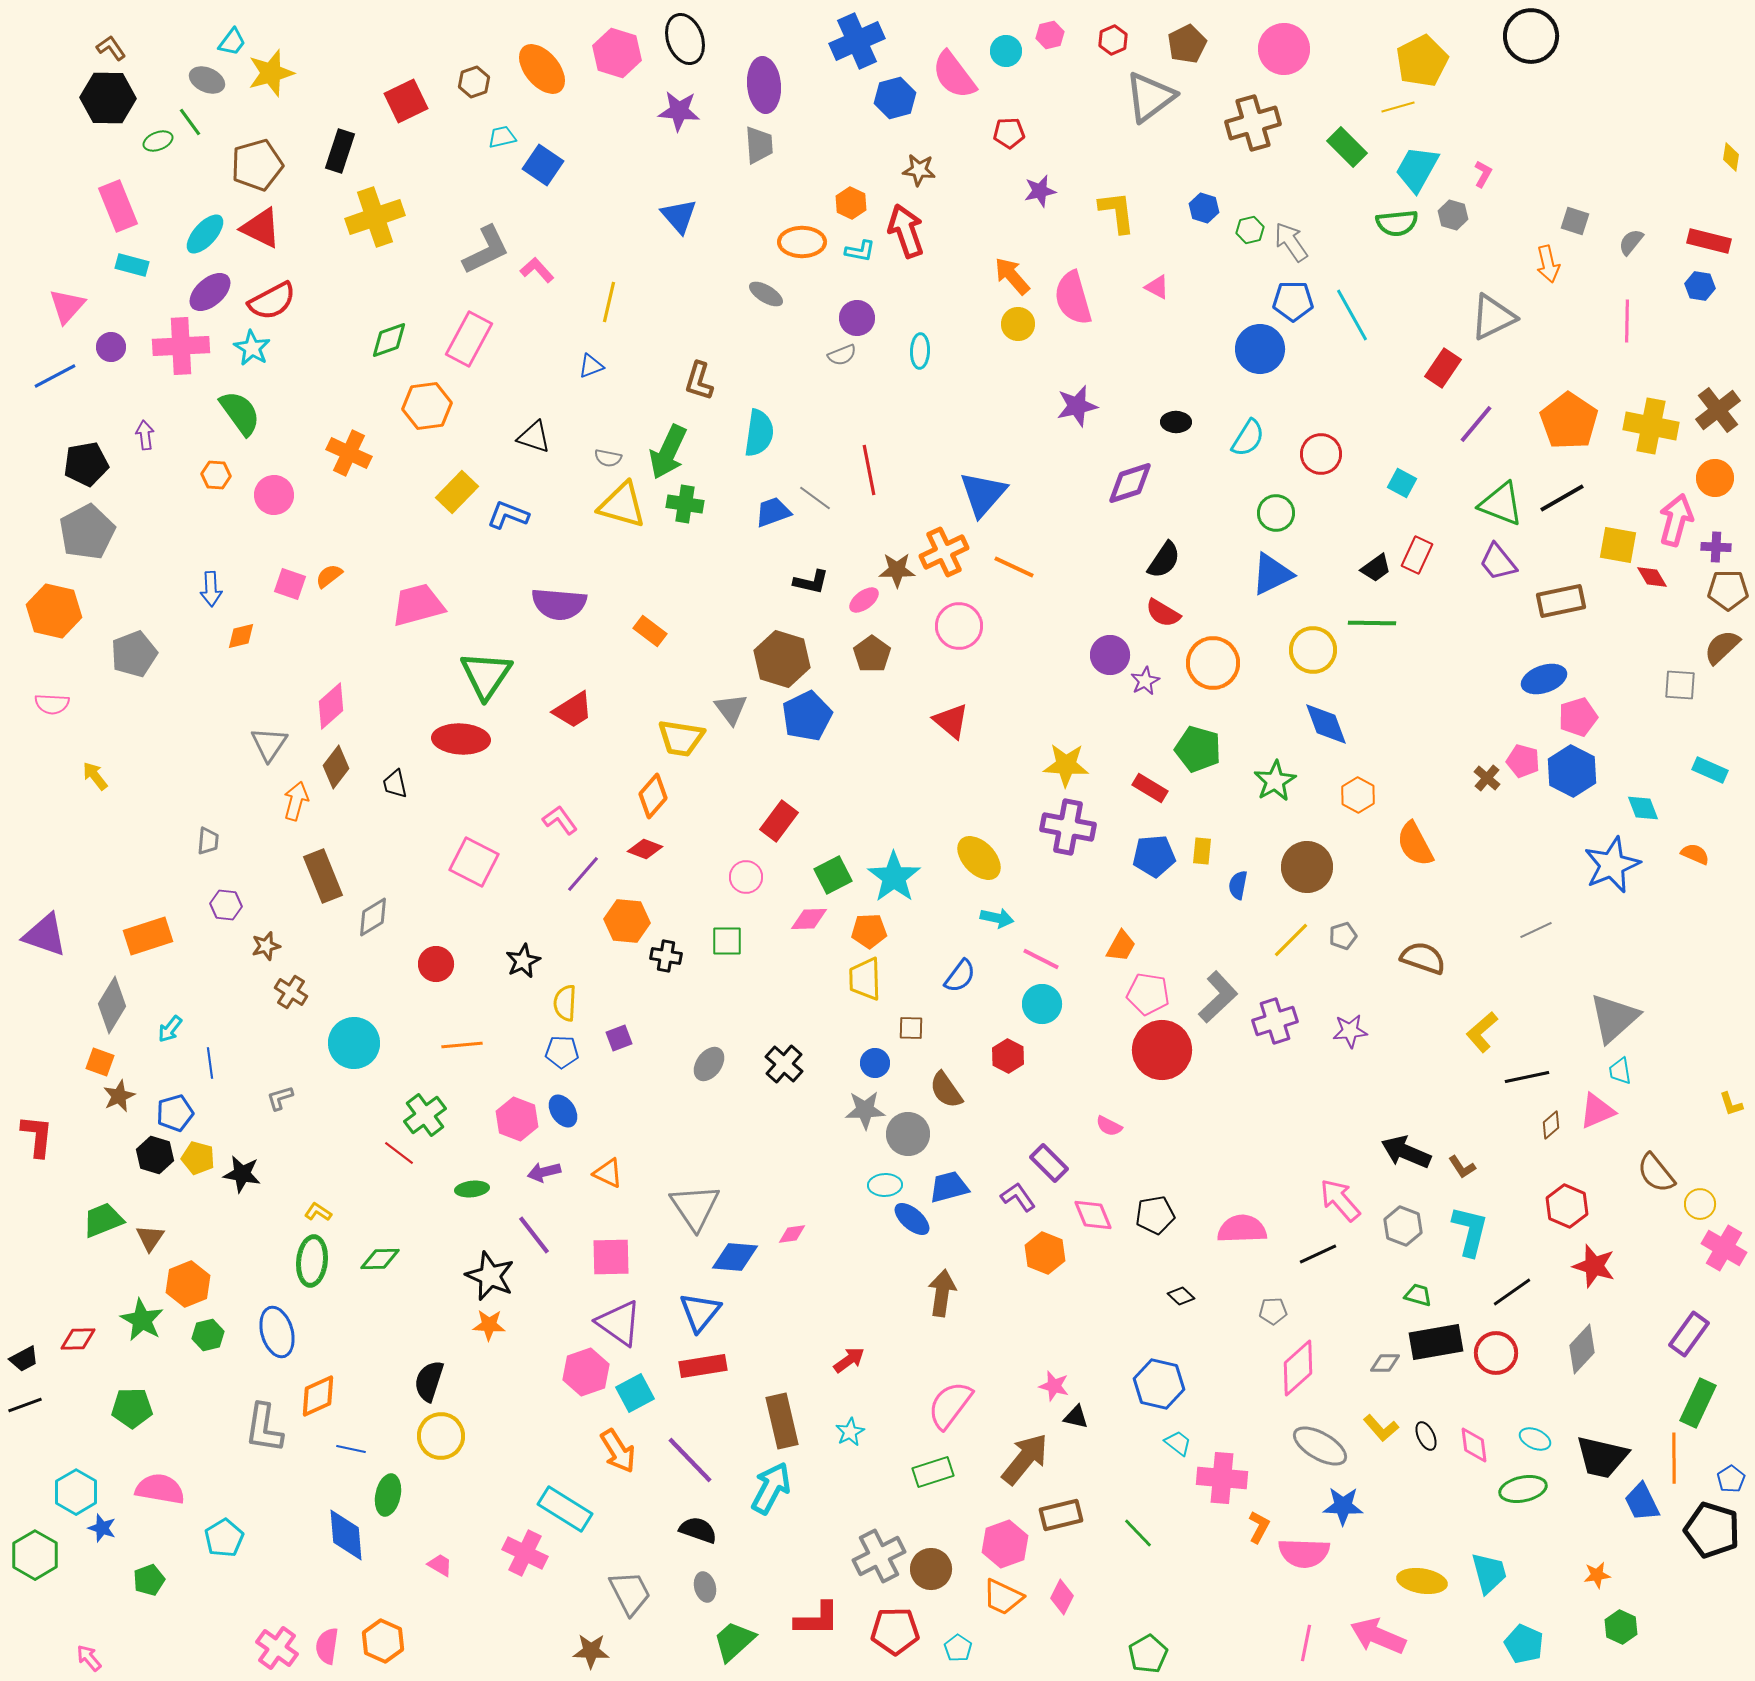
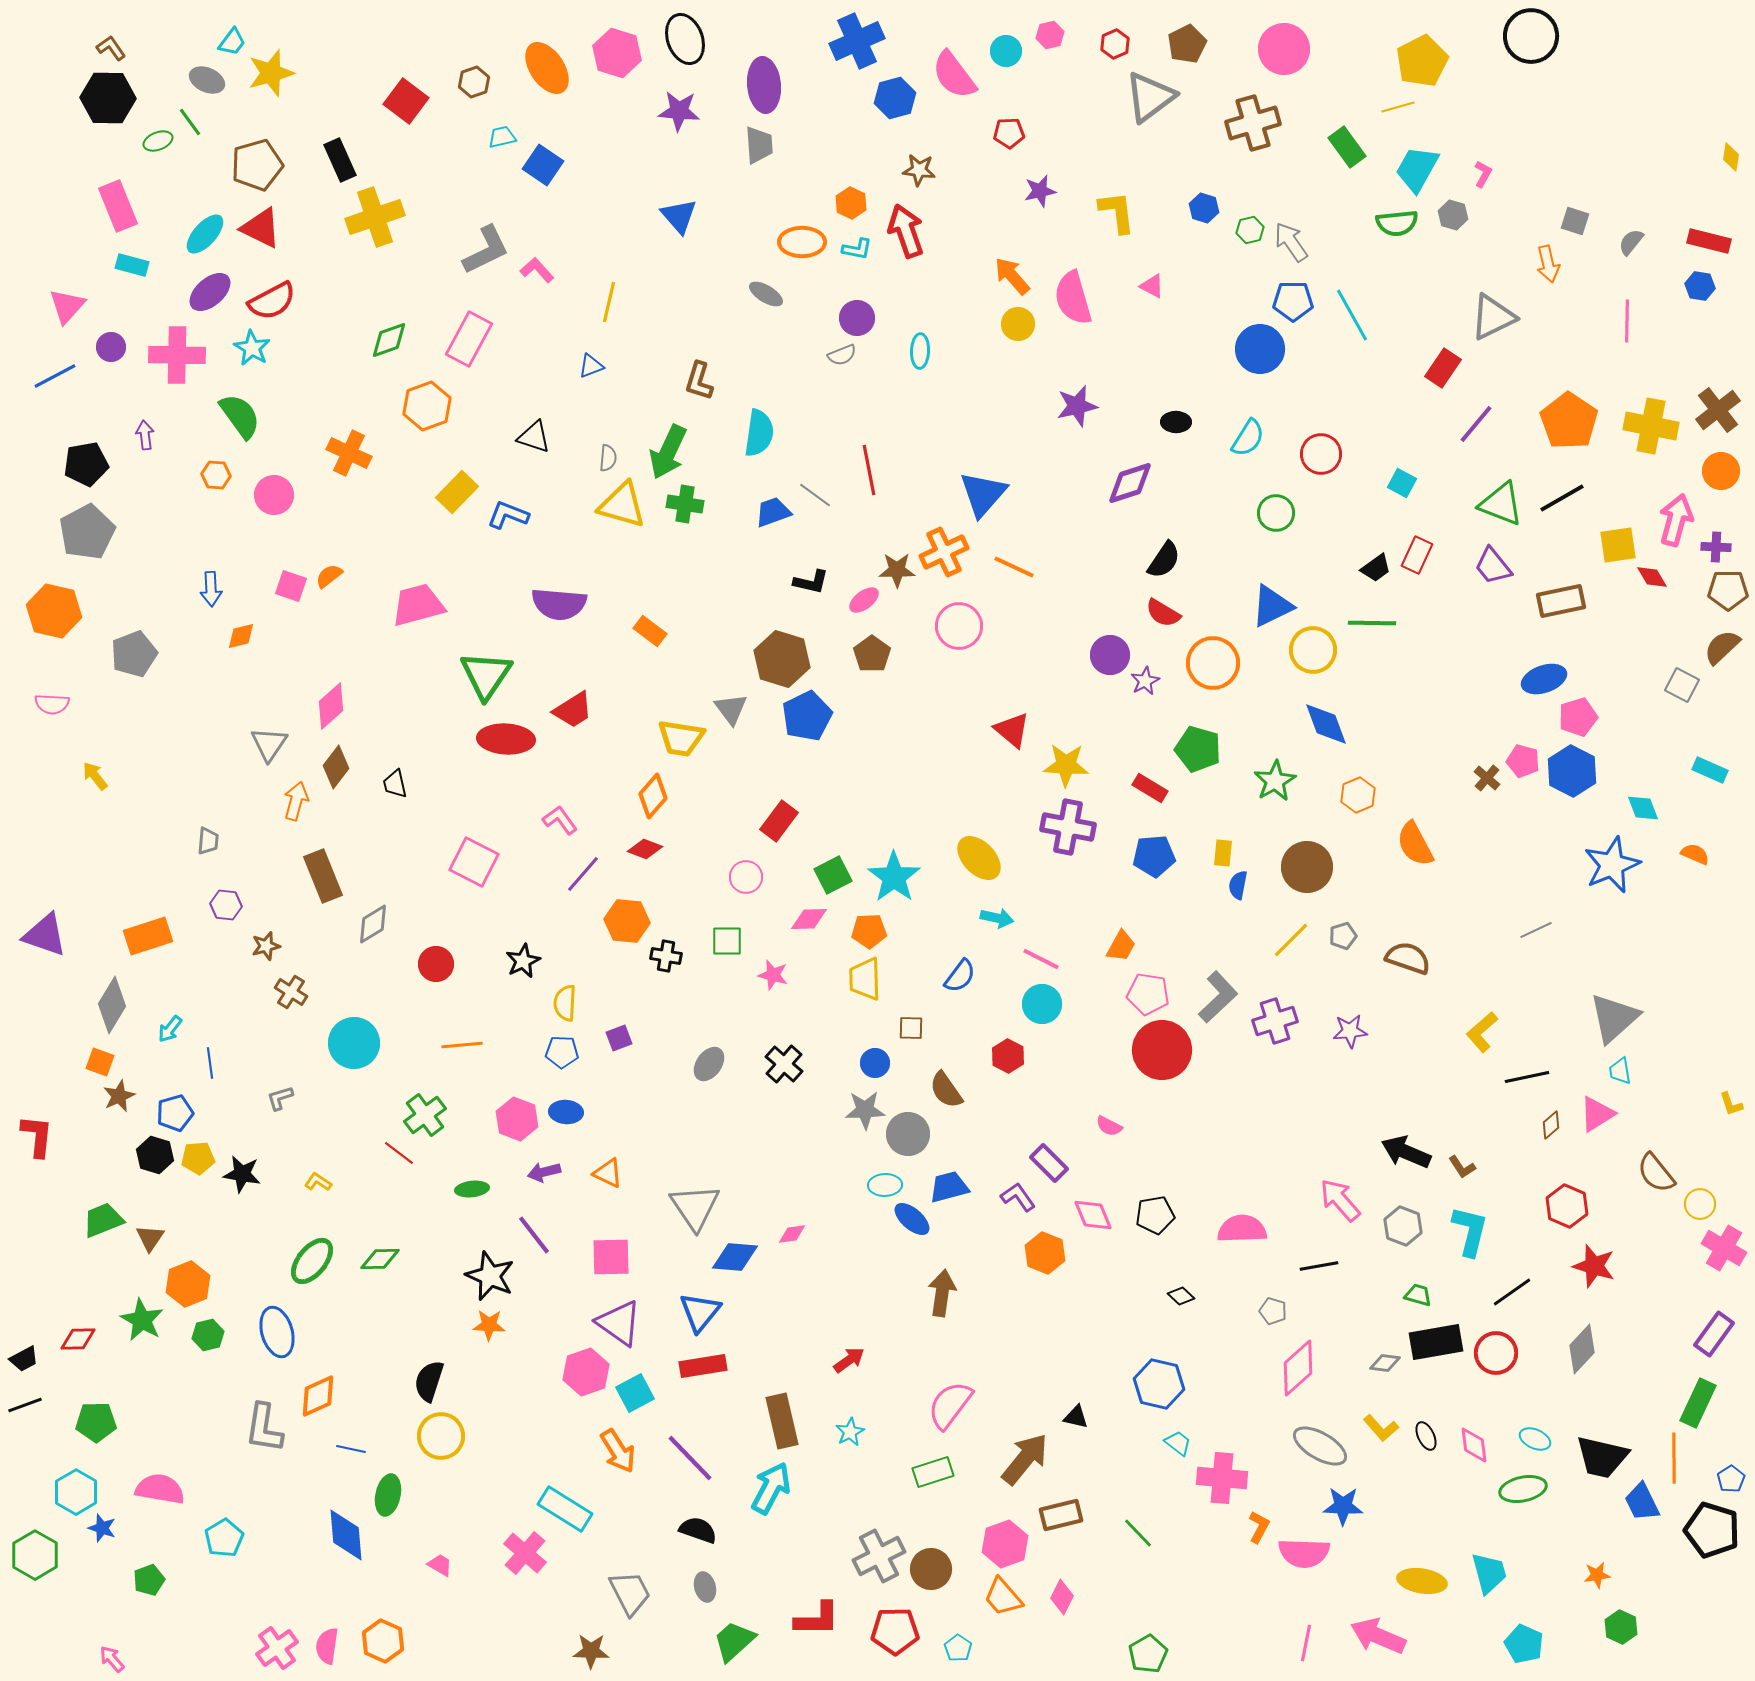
red hexagon at (1113, 40): moved 2 px right, 4 px down
orange ellipse at (542, 69): moved 5 px right, 1 px up; rotated 6 degrees clockwise
red square at (406, 101): rotated 27 degrees counterclockwise
green rectangle at (1347, 147): rotated 9 degrees clockwise
black rectangle at (340, 151): moved 9 px down; rotated 42 degrees counterclockwise
cyan L-shape at (860, 251): moved 3 px left, 2 px up
pink triangle at (1157, 287): moved 5 px left, 1 px up
pink cross at (181, 346): moved 4 px left, 9 px down; rotated 4 degrees clockwise
orange hexagon at (427, 406): rotated 12 degrees counterclockwise
green semicircle at (240, 413): moved 3 px down
gray semicircle at (608, 458): rotated 96 degrees counterclockwise
orange circle at (1715, 478): moved 6 px right, 7 px up
gray line at (815, 498): moved 3 px up
yellow square at (1618, 545): rotated 18 degrees counterclockwise
purple trapezoid at (1498, 562): moved 5 px left, 4 px down
blue triangle at (1272, 574): moved 32 px down
pink square at (290, 584): moved 1 px right, 2 px down
gray square at (1680, 685): moved 2 px right; rotated 24 degrees clockwise
red triangle at (951, 721): moved 61 px right, 9 px down
red ellipse at (461, 739): moved 45 px right
orange hexagon at (1358, 795): rotated 8 degrees clockwise
yellow rectangle at (1202, 851): moved 21 px right, 2 px down
gray diamond at (373, 917): moved 7 px down
brown semicircle at (1423, 958): moved 15 px left
blue ellipse at (563, 1111): moved 3 px right, 1 px down; rotated 52 degrees counterclockwise
pink triangle at (1597, 1111): moved 3 px down; rotated 9 degrees counterclockwise
yellow pentagon at (198, 1158): rotated 20 degrees counterclockwise
yellow L-shape at (318, 1212): moved 30 px up
black line at (1318, 1254): moved 1 px right, 12 px down; rotated 15 degrees clockwise
green ellipse at (312, 1261): rotated 33 degrees clockwise
gray pentagon at (1273, 1311): rotated 20 degrees clockwise
purple rectangle at (1689, 1334): moved 25 px right
gray diamond at (1385, 1363): rotated 8 degrees clockwise
pink star at (1054, 1386): moved 281 px left, 411 px up
green pentagon at (132, 1408): moved 36 px left, 14 px down
purple line at (690, 1460): moved 2 px up
pink cross at (525, 1553): rotated 15 degrees clockwise
orange trapezoid at (1003, 1597): rotated 24 degrees clockwise
pink cross at (277, 1648): rotated 18 degrees clockwise
pink arrow at (89, 1658): moved 23 px right, 1 px down
